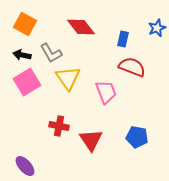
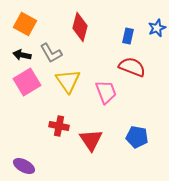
red diamond: moved 1 px left; rotated 52 degrees clockwise
blue rectangle: moved 5 px right, 3 px up
yellow triangle: moved 3 px down
purple ellipse: moved 1 px left; rotated 20 degrees counterclockwise
